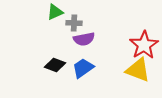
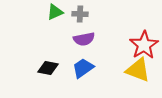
gray cross: moved 6 px right, 9 px up
black diamond: moved 7 px left, 3 px down; rotated 10 degrees counterclockwise
